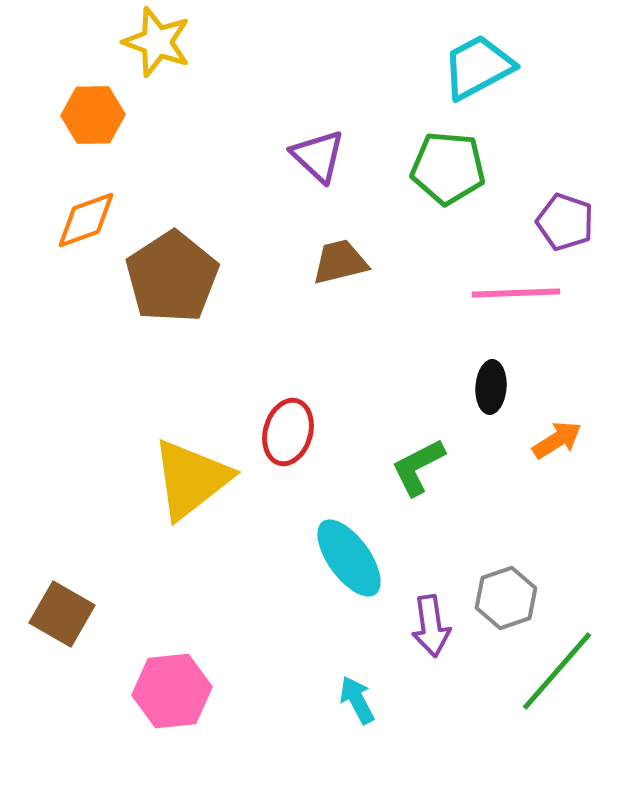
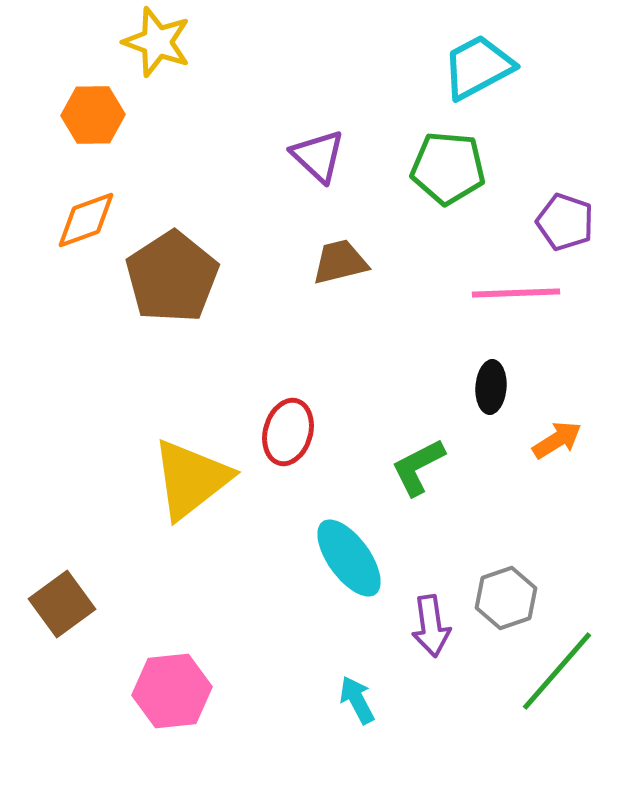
brown square: moved 10 px up; rotated 24 degrees clockwise
